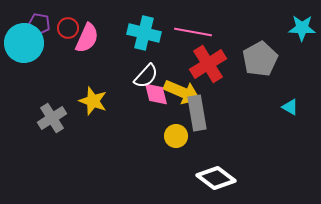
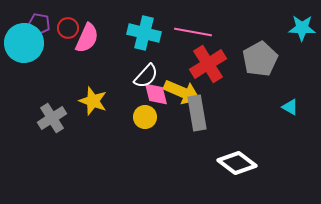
yellow circle: moved 31 px left, 19 px up
white diamond: moved 21 px right, 15 px up
